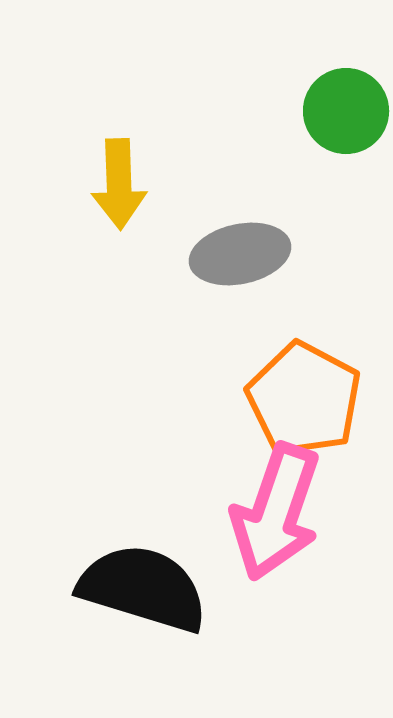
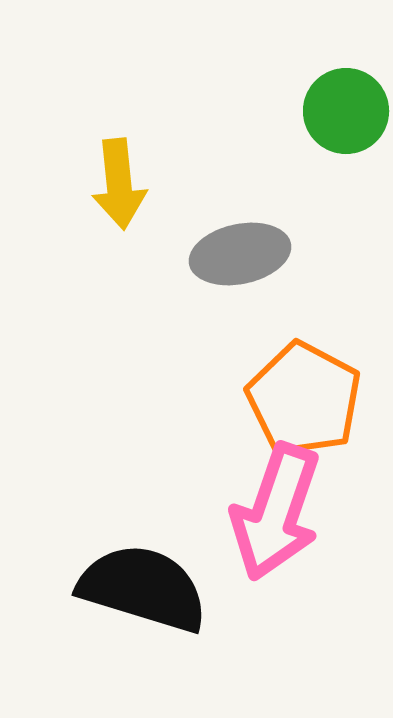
yellow arrow: rotated 4 degrees counterclockwise
